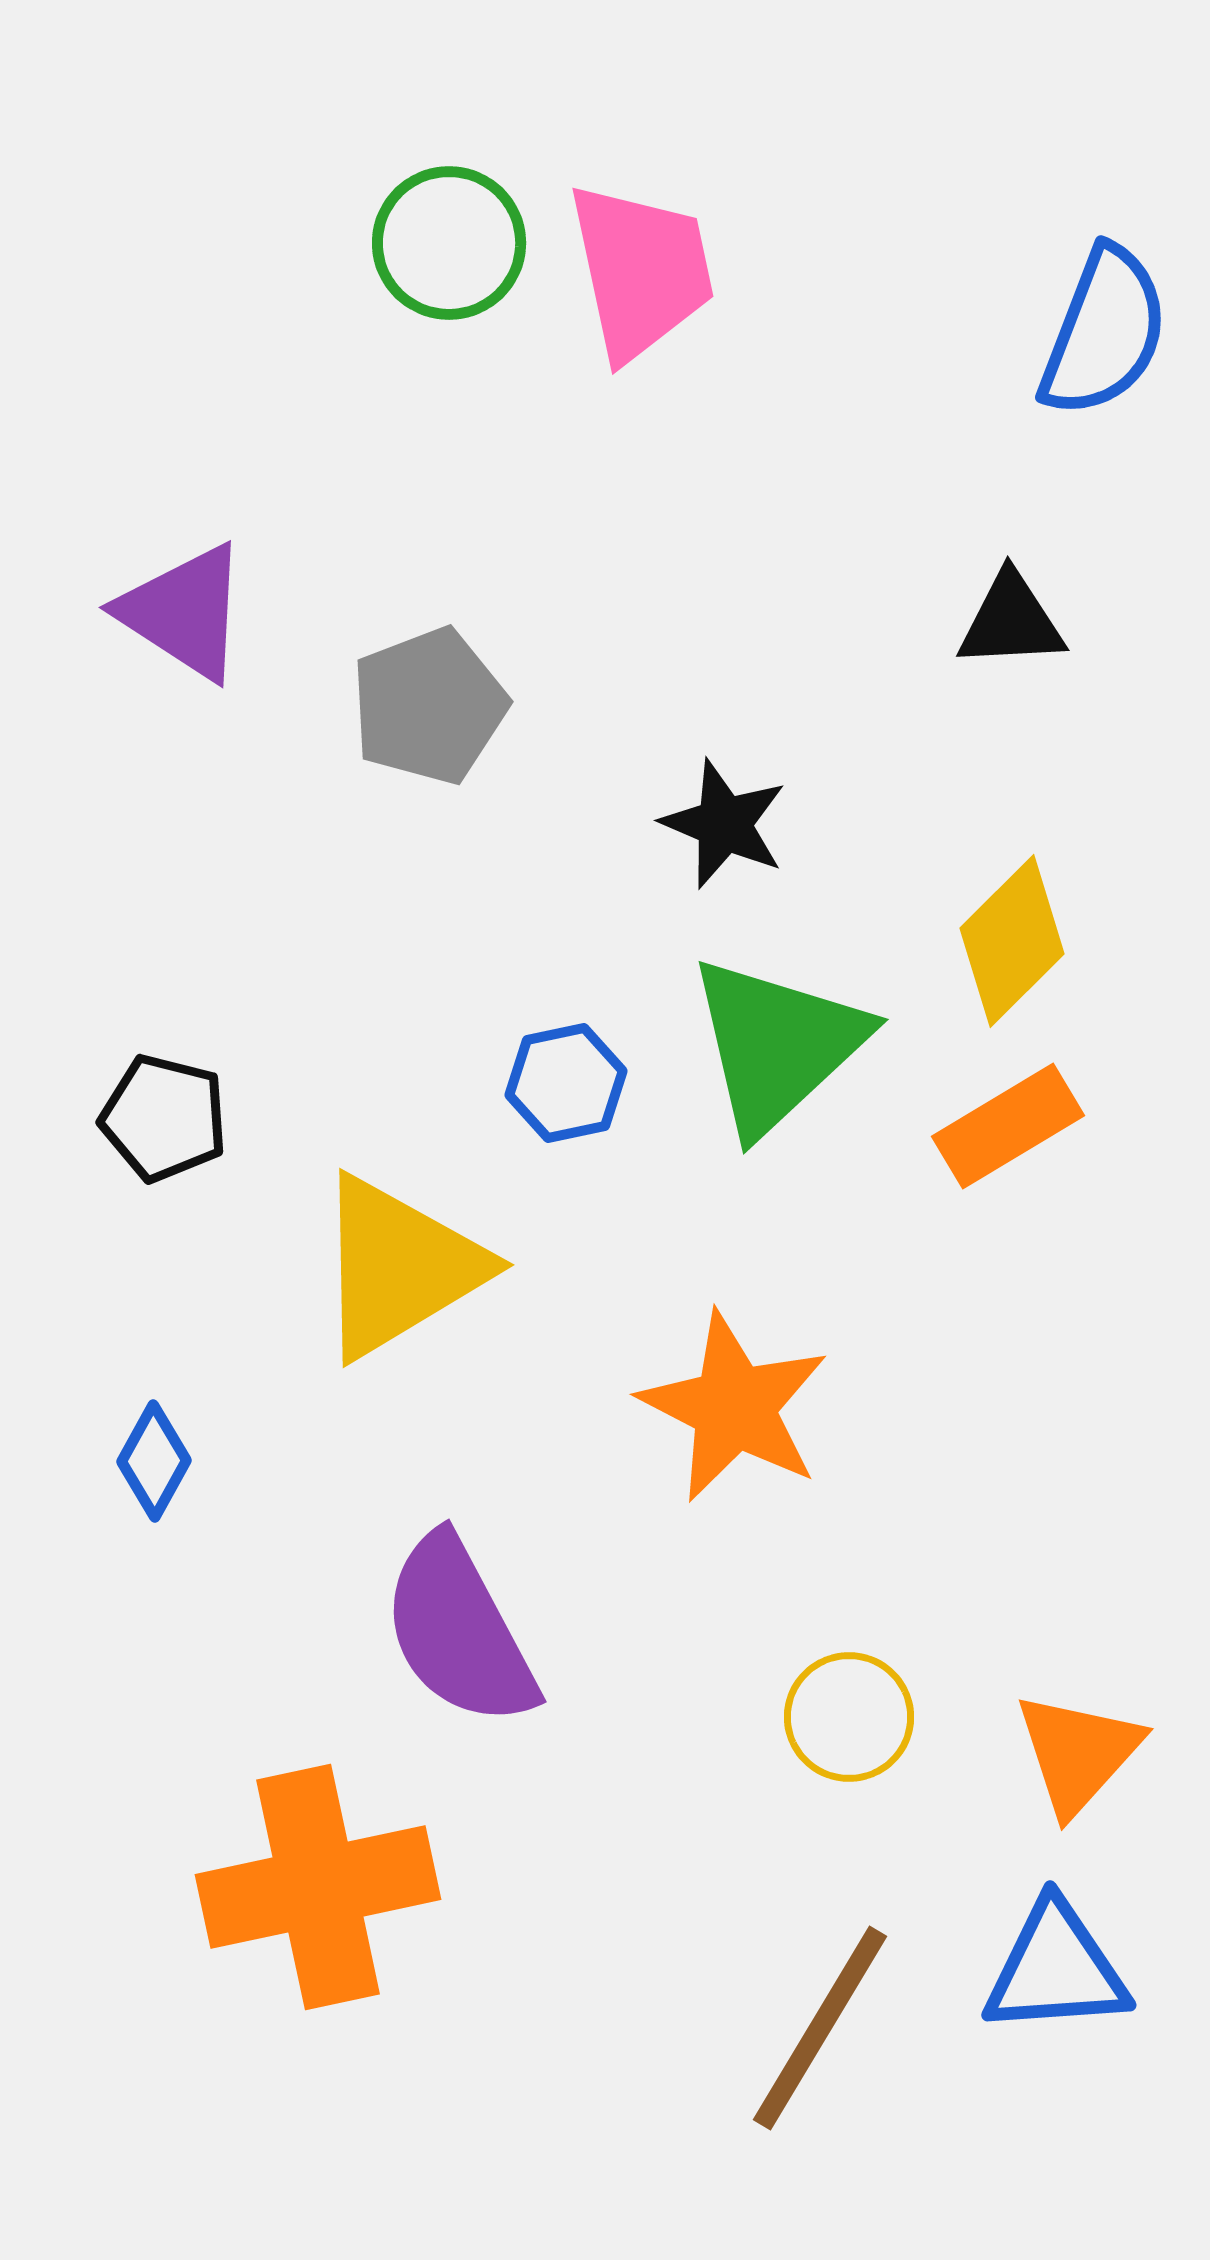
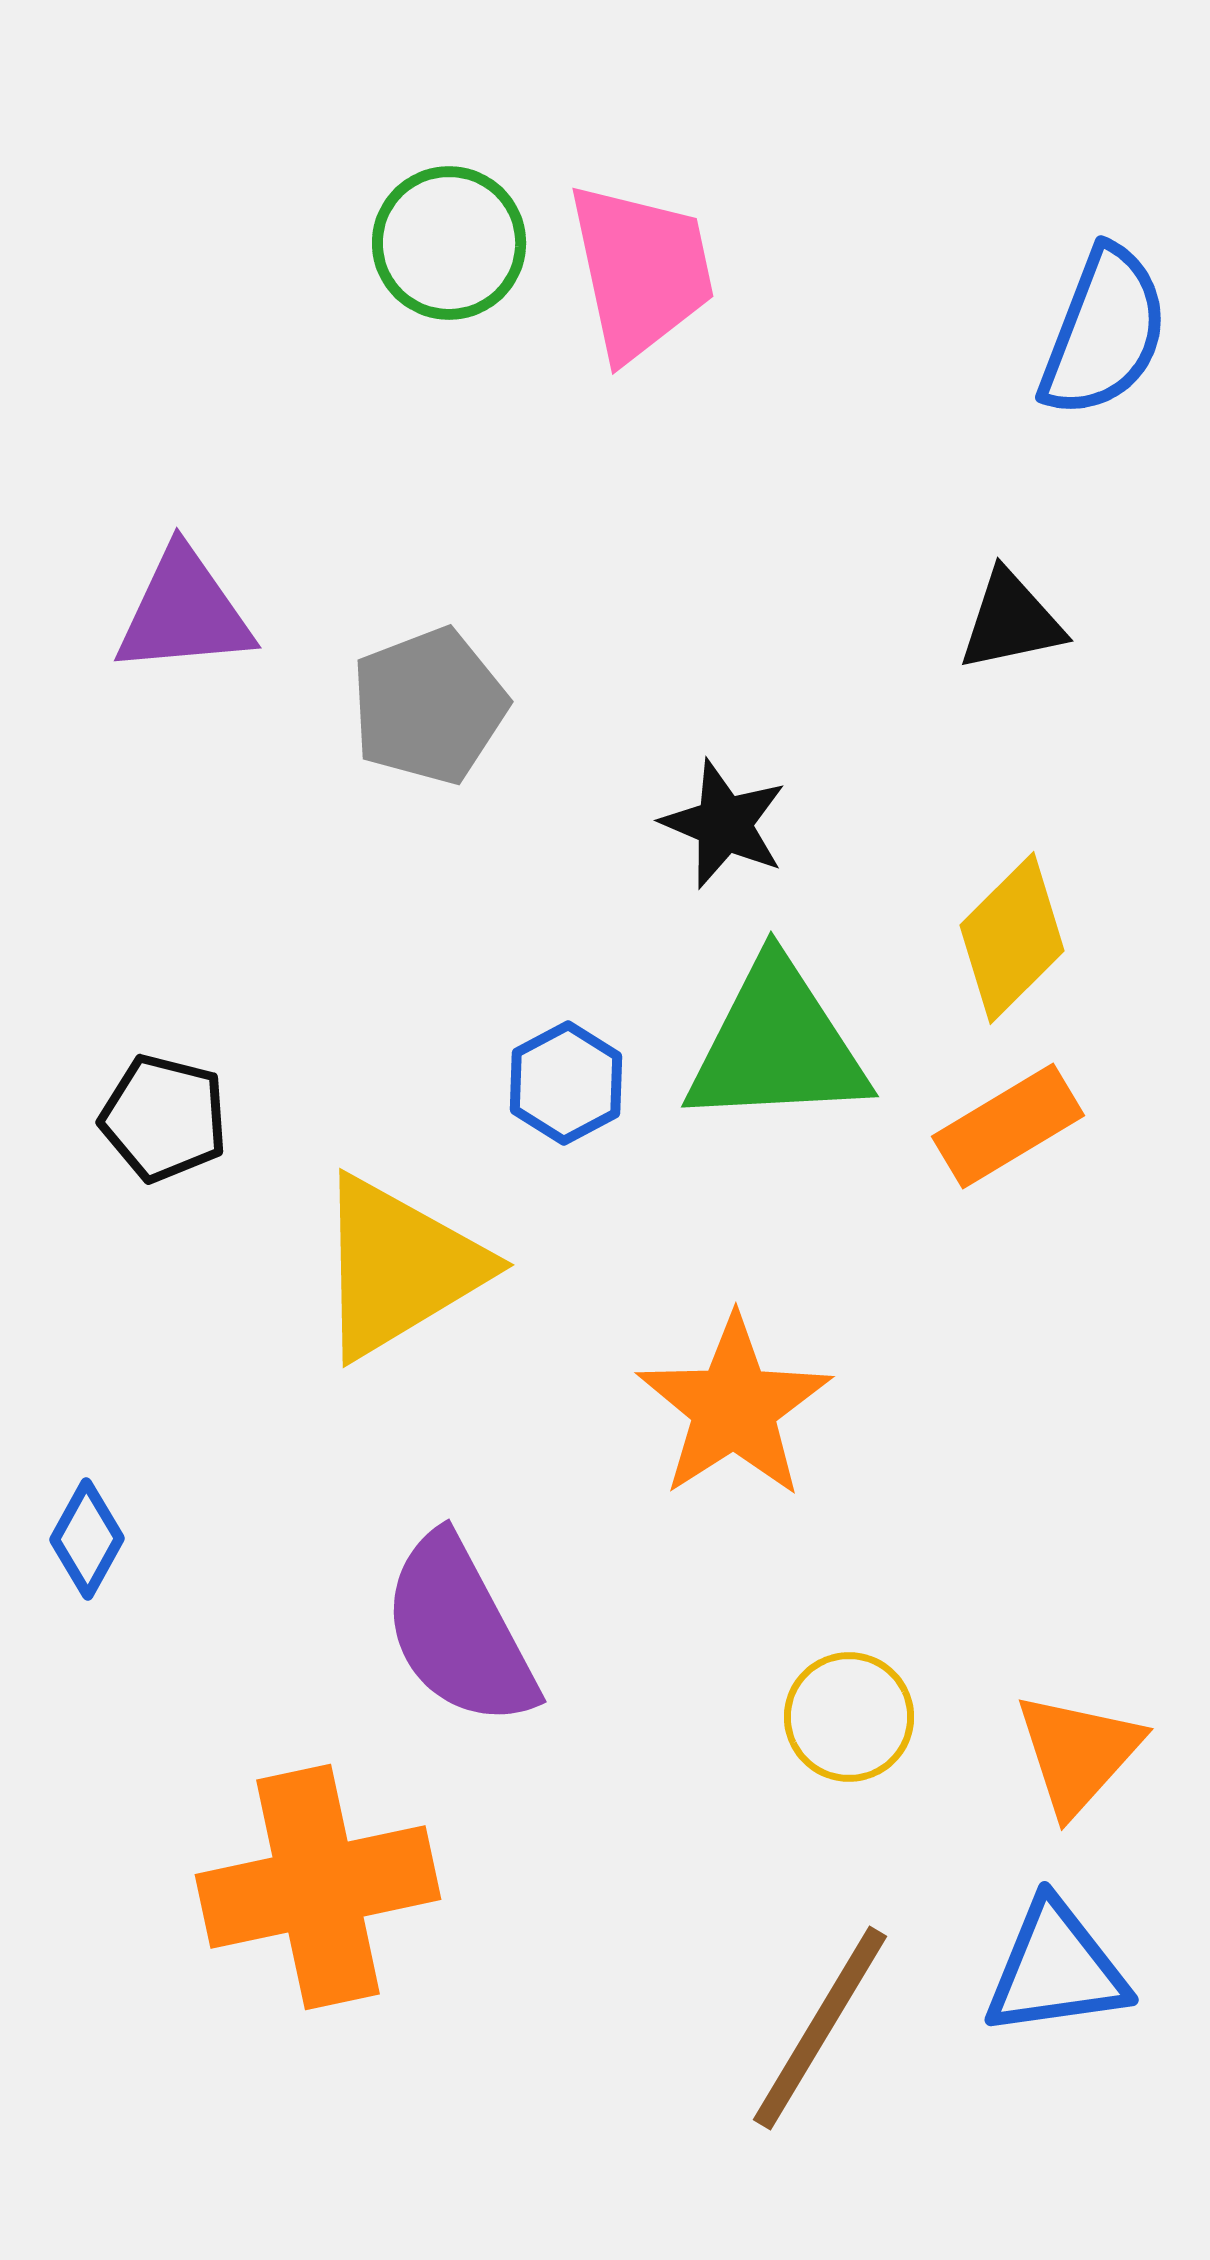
purple triangle: rotated 38 degrees counterclockwise
black triangle: rotated 9 degrees counterclockwise
yellow diamond: moved 3 px up
green triangle: rotated 40 degrees clockwise
blue hexagon: rotated 16 degrees counterclockwise
orange star: rotated 12 degrees clockwise
blue diamond: moved 67 px left, 78 px down
blue triangle: rotated 4 degrees counterclockwise
